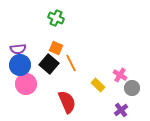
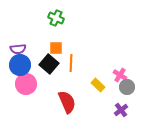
orange square: rotated 24 degrees counterclockwise
orange line: rotated 30 degrees clockwise
gray circle: moved 5 px left, 1 px up
